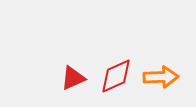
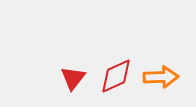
red triangle: rotated 28 degrees counterclockwise
